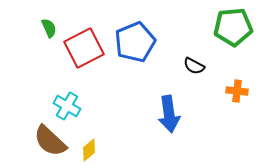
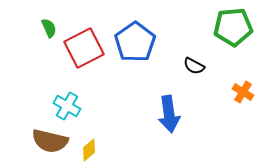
blue pentagon: rotated 12 degrees counterclockwise
orange cross: moved 6 px right, 1 px down; rotated 25 degrees clockwise
brown semicircle: rotated 30 degrees counterclockwise
